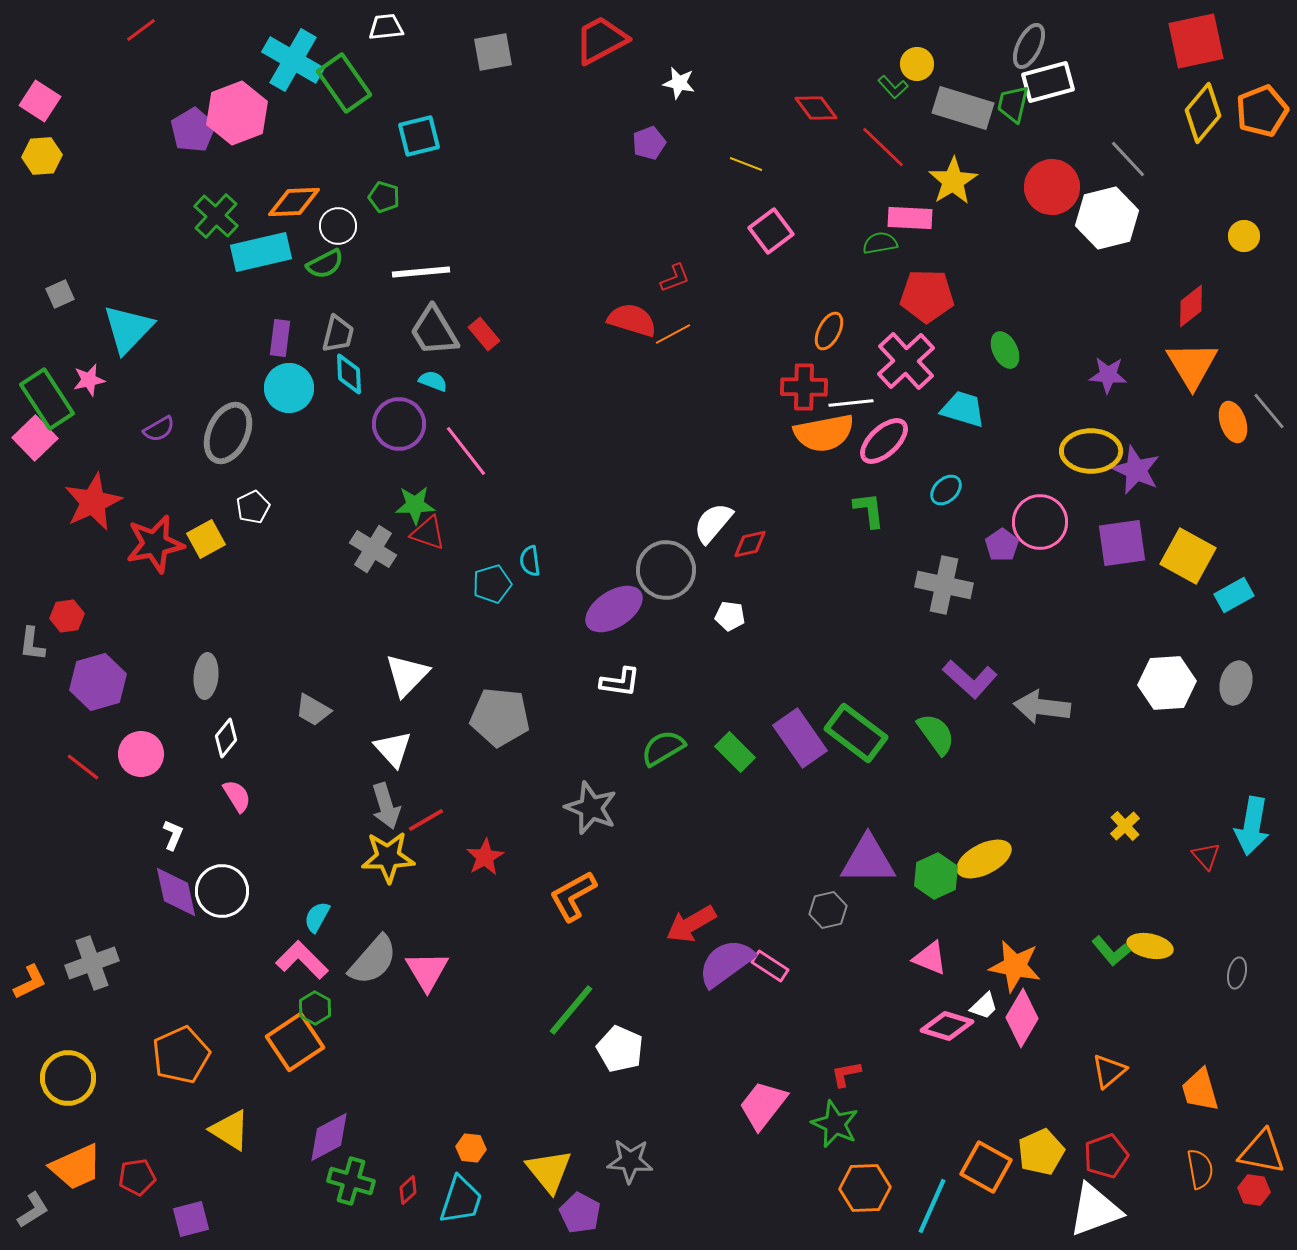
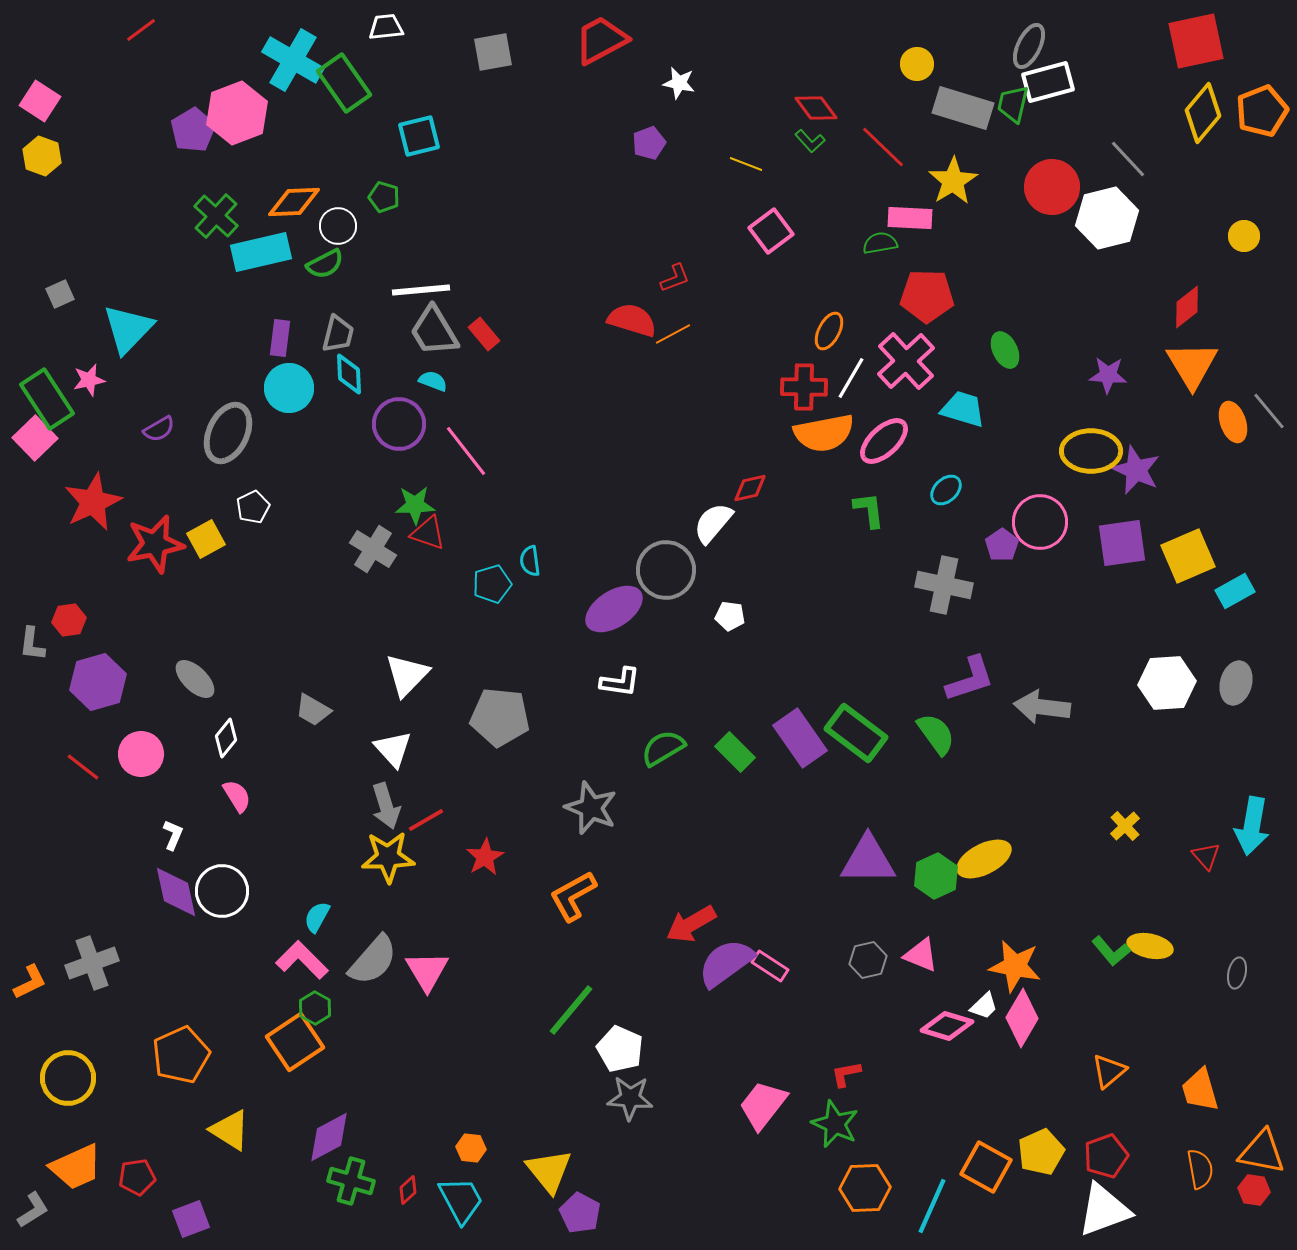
green L-shape at (893, 87): moved 83 px left, 54 px down
yellow hexagon at (42, 156): rotated 24 degrees clockwise
white line at (421, 272): moved 18 px down
red diamond at (1191, 306): moved 4 px left, 1 px down
white line at (851, 403): moved 25 px up; rotated 54 degrees counterclockwise
red diamond at (750, 544): moved 56 px up
yellow square at (1188, 556): rotated 38 degrees clockwise
cyan rectangle at (1234, 595): moved 1 px right, 4 px up
red hexagon at (67, 616): moved 2 px right, 4 px down
gray ellipse at (206, 676): moved 11 px left, 3 px down; rotated 51 degrees counterclockwise
purple L-shape at (970, 679): rotated 60 degrees counterclockwise
gray hexagon at (828, 910): moved 40 px right, 50 px down
pink triangle at (930, 958): moved 9 px left, 3 px up
gray star at (630, 1161): moved 63 px up
cyan trapezoid at (461, 1200): rotated 46 degrees counterclockwise
white triangle at (1095, 1210): moved 9 px right
purple square at (191, 1219): rotated 6 degrees counterclockwise
